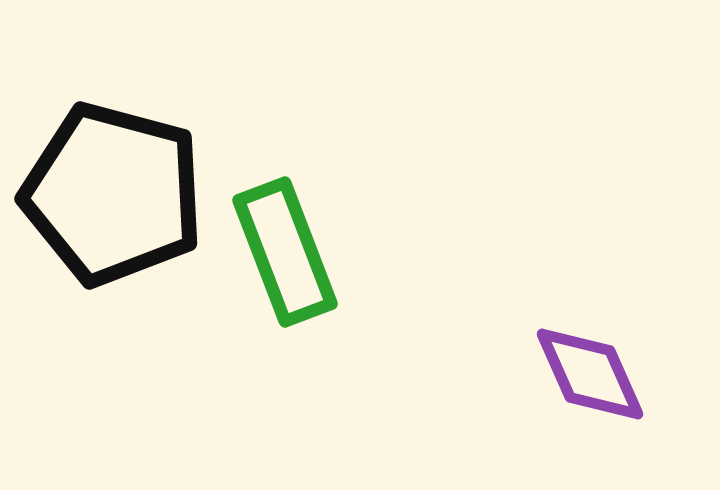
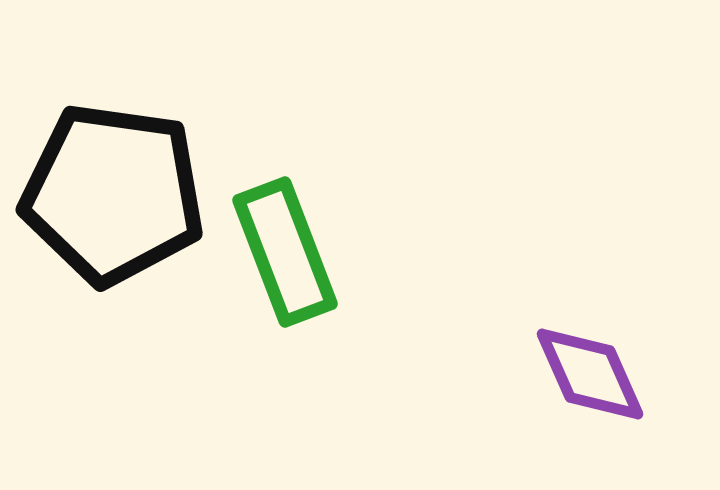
black pentagon: rotated 7 degrees counterclockwise
